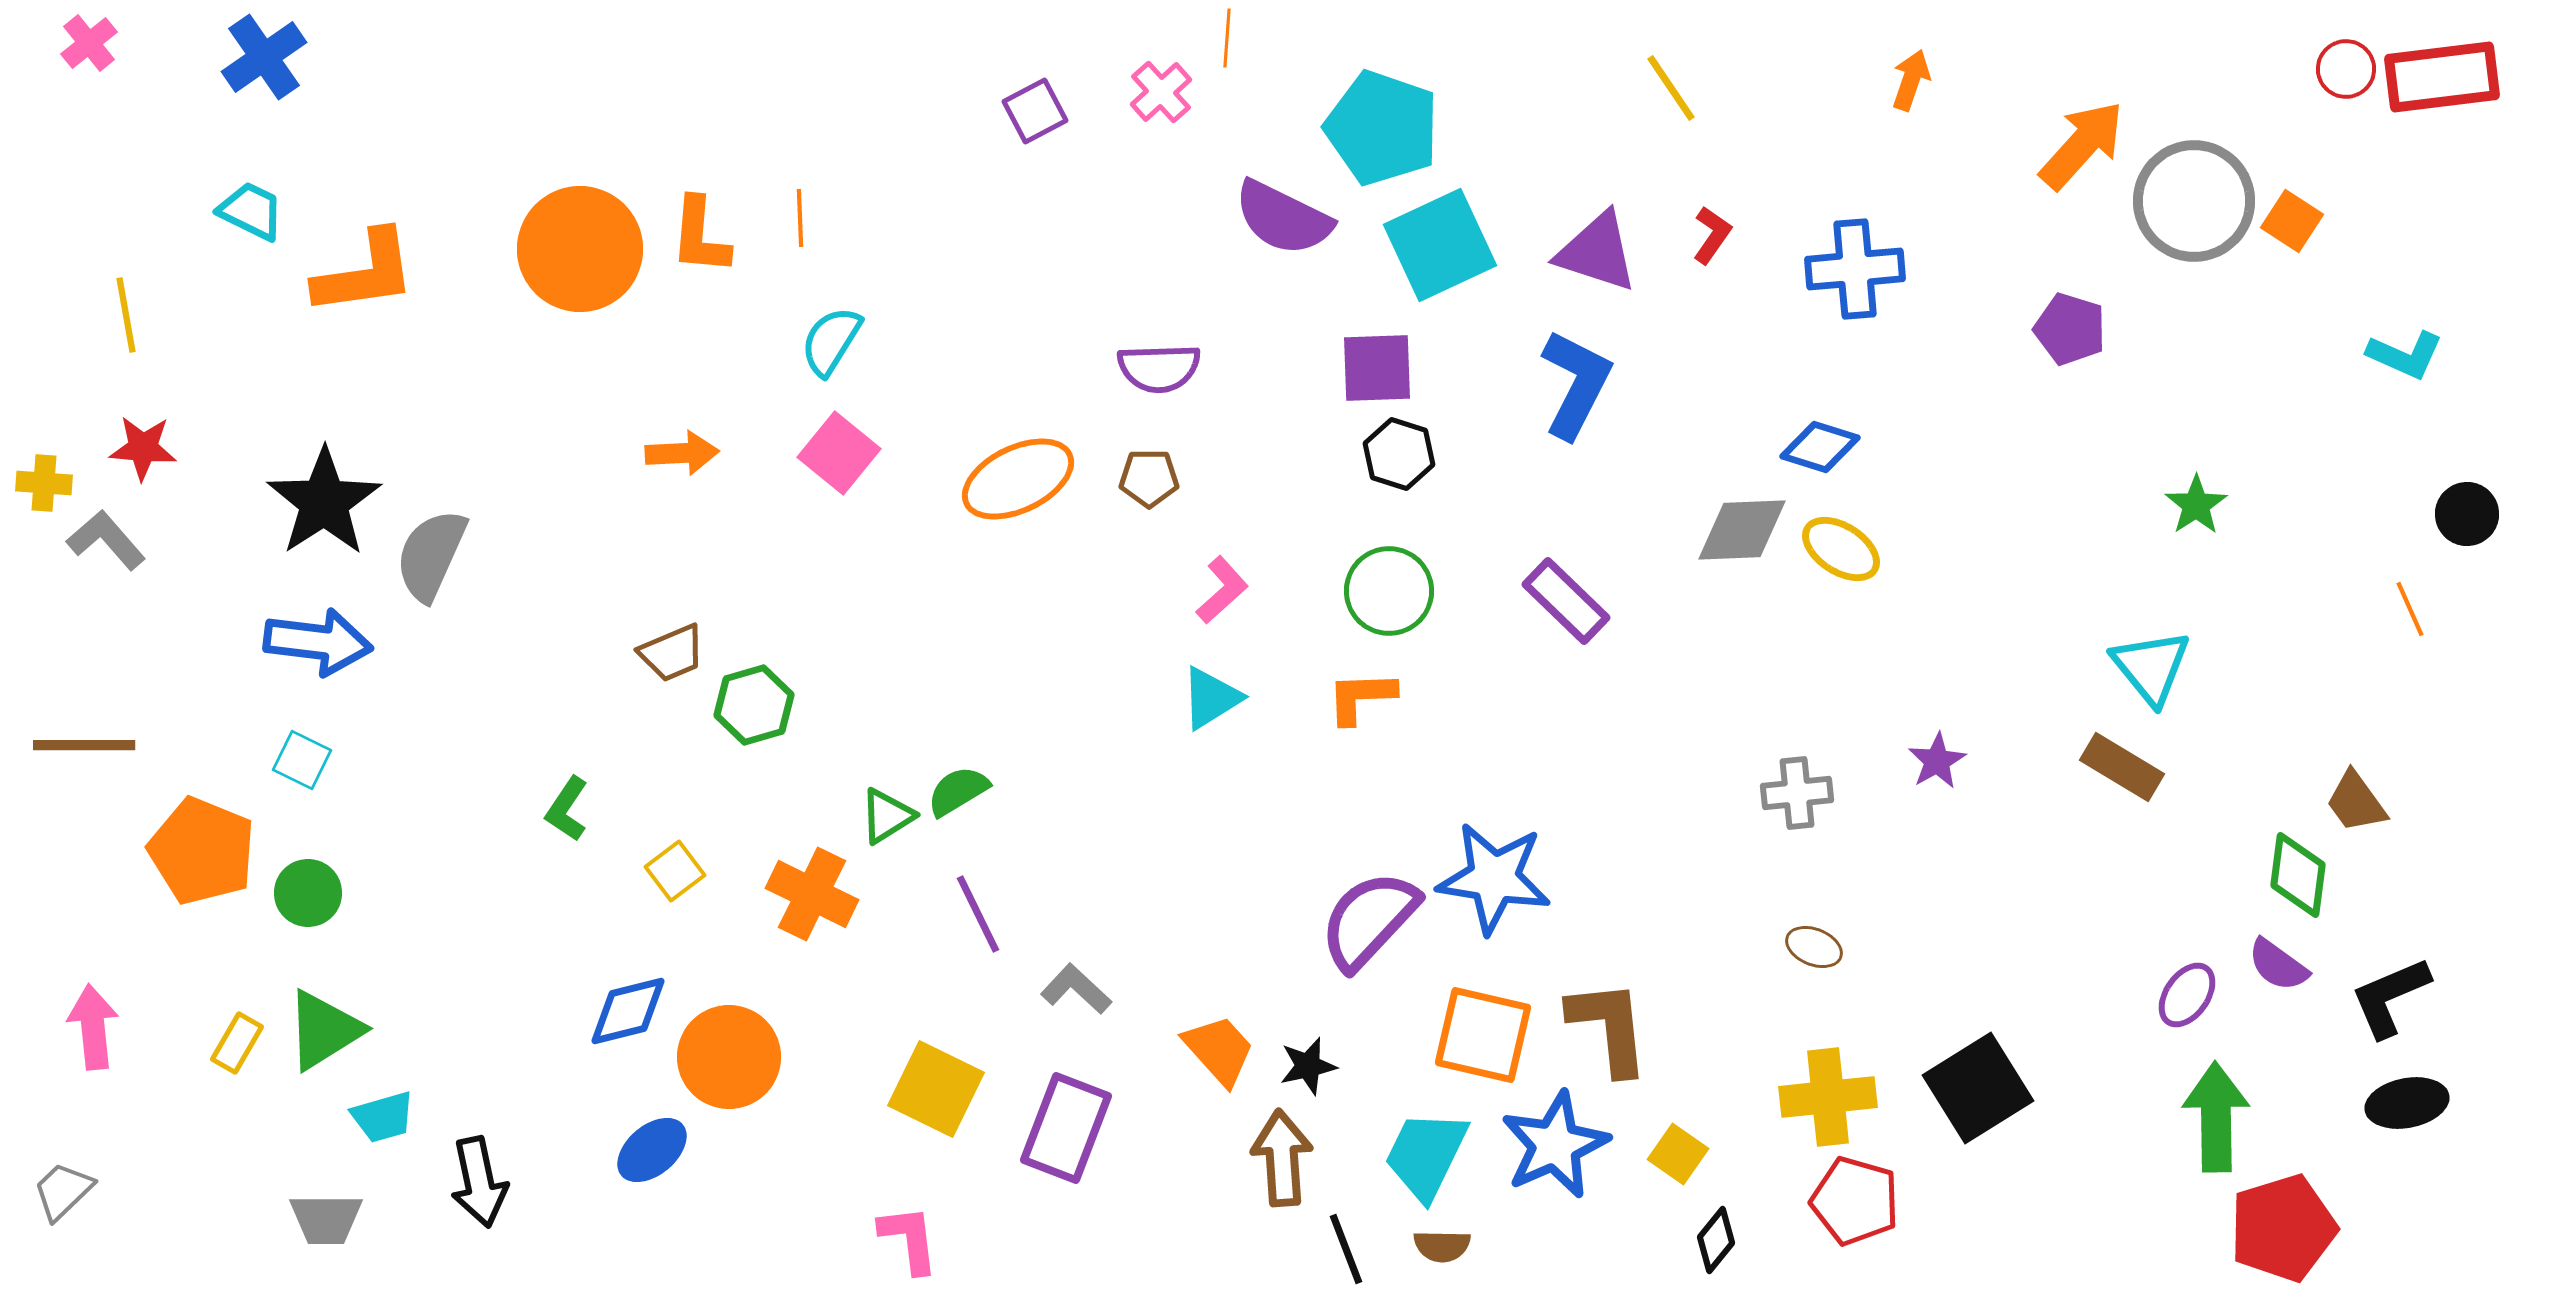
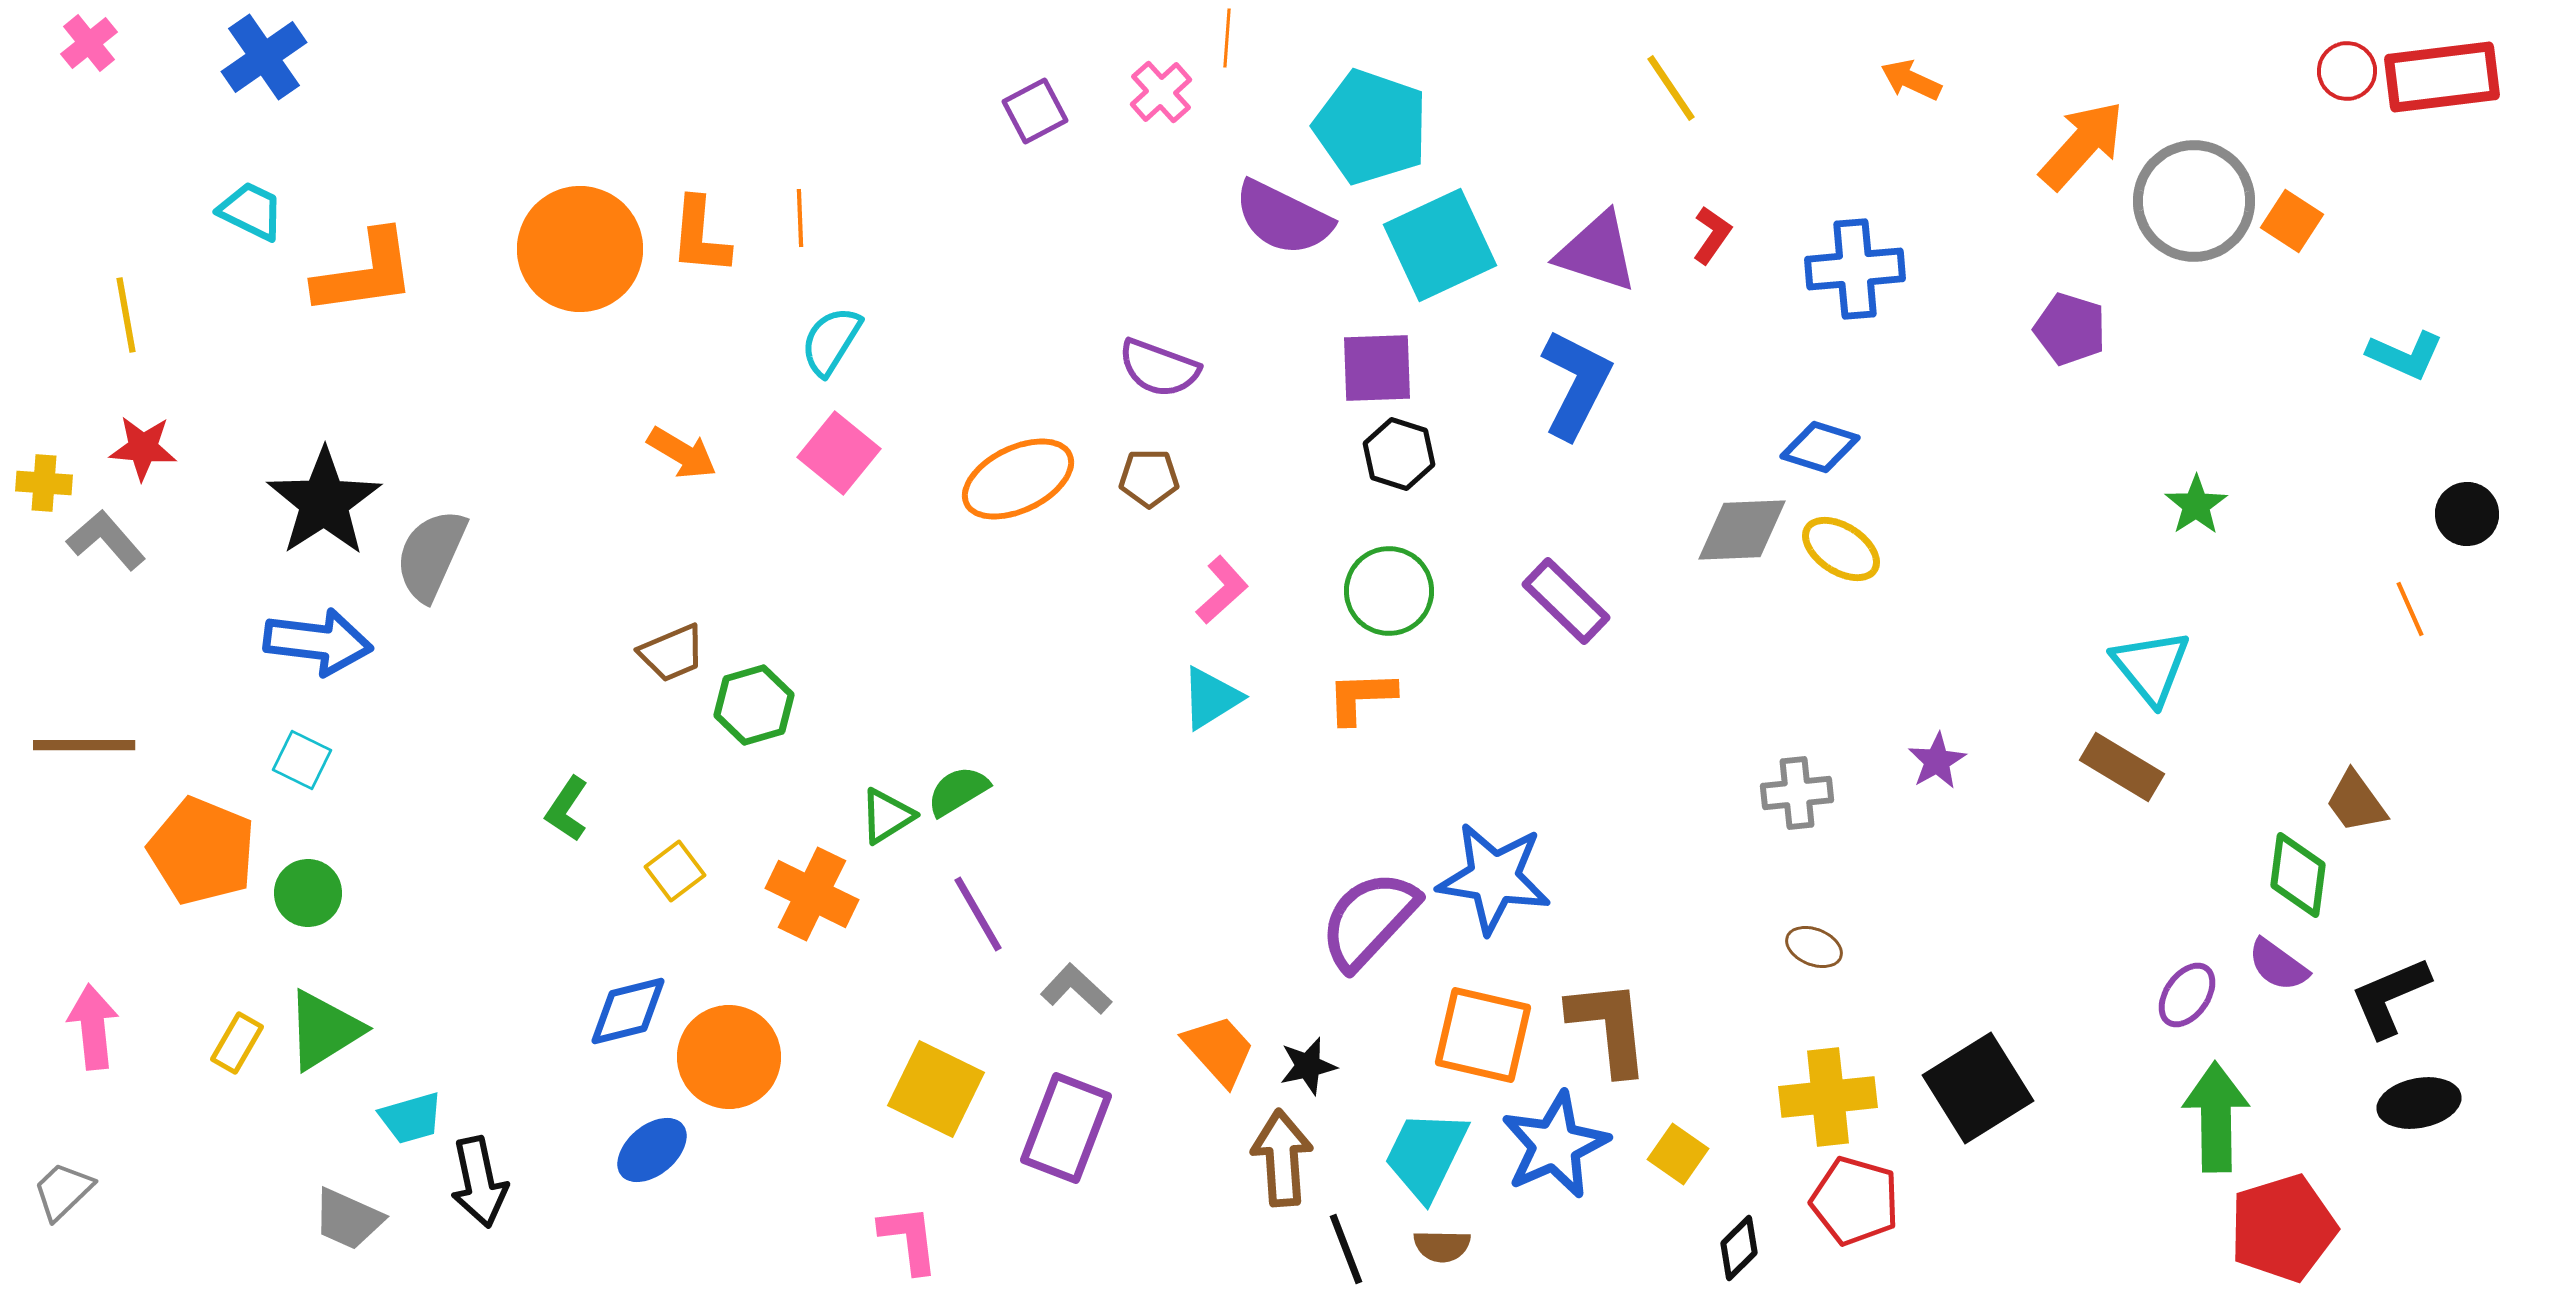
red circle at (2346, 69): moved 1 px right, 2 px down
orange arrow at (1911, 80): rotated 84 degrees counterclockwise
cyan pentagon at (1382, 128): moved 11 px left, 1 px up
purple semicircle at (1159, 368): rotated 22 degrees clockwise
orange arrow at (682, 453): rotated 34 degrees clockwise
purple line at (978, 914): rotated 4 degrees counterclockwise
black ellipse at (2407, 1103): moved 12 px right
cyan trapezoid at (383, 1117): moved 28 px right, 1 px down
gray trapezoid at (326, 1219): moved 22 px right; rotated 24 degrees clockwise
black diamond at (1716, 1240): moved 23 px right, 8 px down; rotated 6 degrees clockwise
